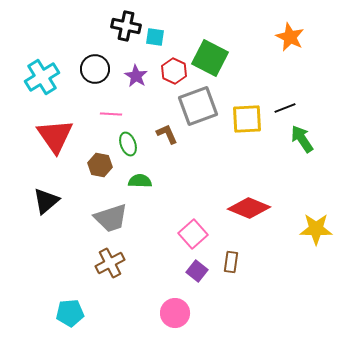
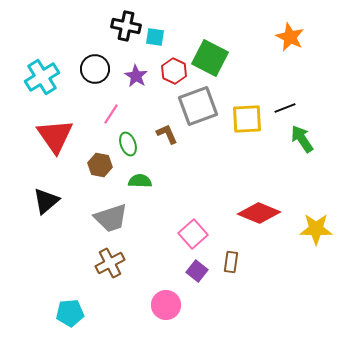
pink line: rotated 60 degrees counterclockwise
red diamond: moved 10 px right, 5 px down
pink circle: moved 9 px left, 8 px up
